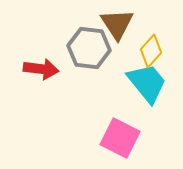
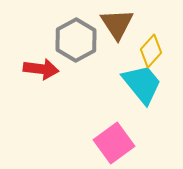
gray hexagon: moved 13 px left, 8 px up; rotated 24 degrees clockwise
cyan trapezoid: moved 5 px left, 1 px down
pink square: moved 6 px left, 5 px down; rotated 27 degrees clockwise
